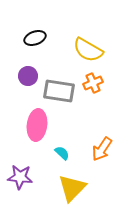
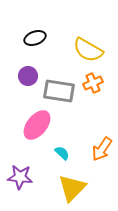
pink ellipse: rotated 32 degrees clockwise
